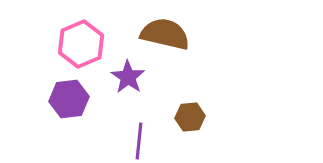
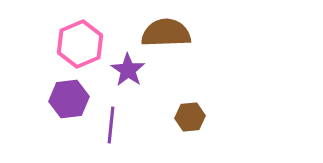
brown semicircle: moved 1 px right, 1 px up; rotated 15 degrees counterclockwise
pink hexagon: moved 1 px left
purple star: moved 7 px up
purple line: moved 28 px left, 16 px up
